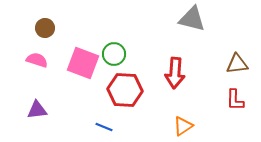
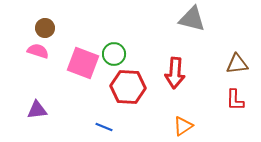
pink semicircle: moved 1 px right, 9 px up
red hexagon: moved 3 px right, 3 px up
